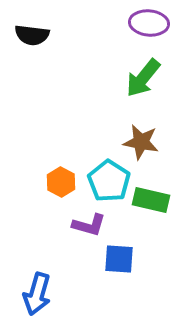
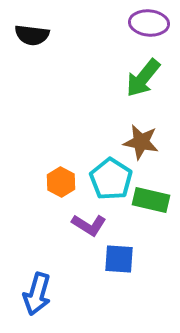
cyan pentagon: moved 2 px right, 2 px up
purple L-shape: rotated 16 degrees clockwise
